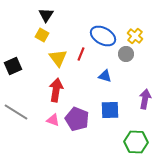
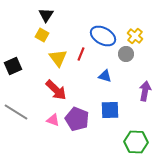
red arrow: rotated 125 degrees clockwise
purple arrow: moved 8 px up
